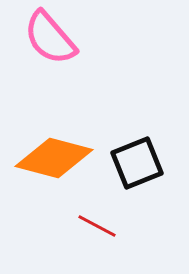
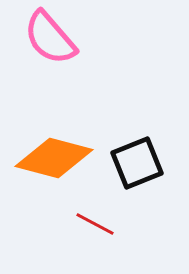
red line: moved 2 px left, 2 px up
